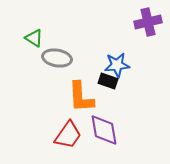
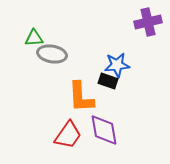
green triangle: rotated 36 degrees counterclockwise
gray ellipse: moved 5 px left, 4 px up
